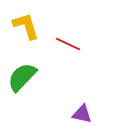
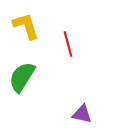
red line: rotated 50 degrees clockwise
green semicircle: rotated 12 degrees counterclockwise
